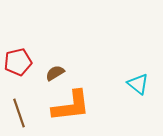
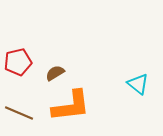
brown line: rotated 48 degrees counterclockwise
